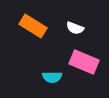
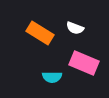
orange rectangle: moved 7 px right, 7 px down
pink rectangle: moved 1 px down
